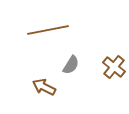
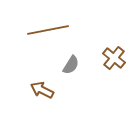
brown cross: moved 9 px up
brown arrow: moved 2 px left, 3 px down
